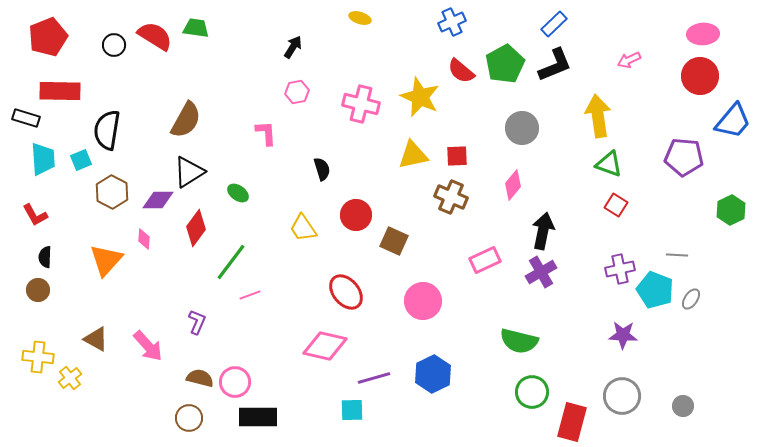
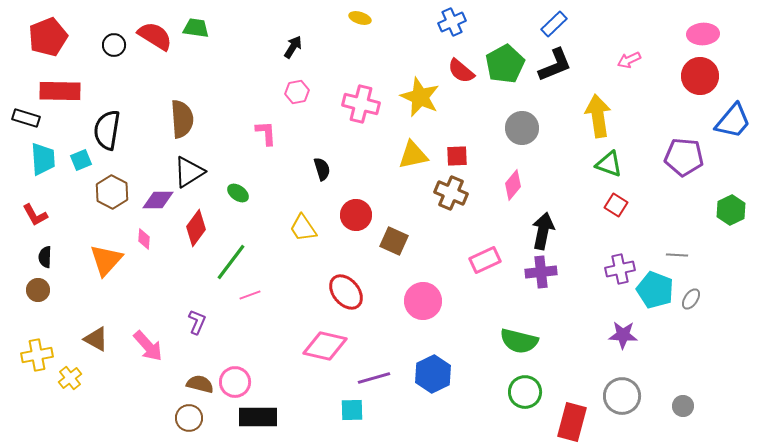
brown semicircle at (186, 120): moved 4 px left, 1 px up; rotated 33 degrees counterclockwise
brown cross at (451, 197): moved 4 px up
purple cross at (541, 272): rotated 24 degrees clockwise
yellow cross at (38, 357): moved 1 px left, 2 px up; rotated 16 degrees counterclockwise
brown semicircle at (200, 378): moved 6 px down
green circle at (532, 392): moved 7 px left
